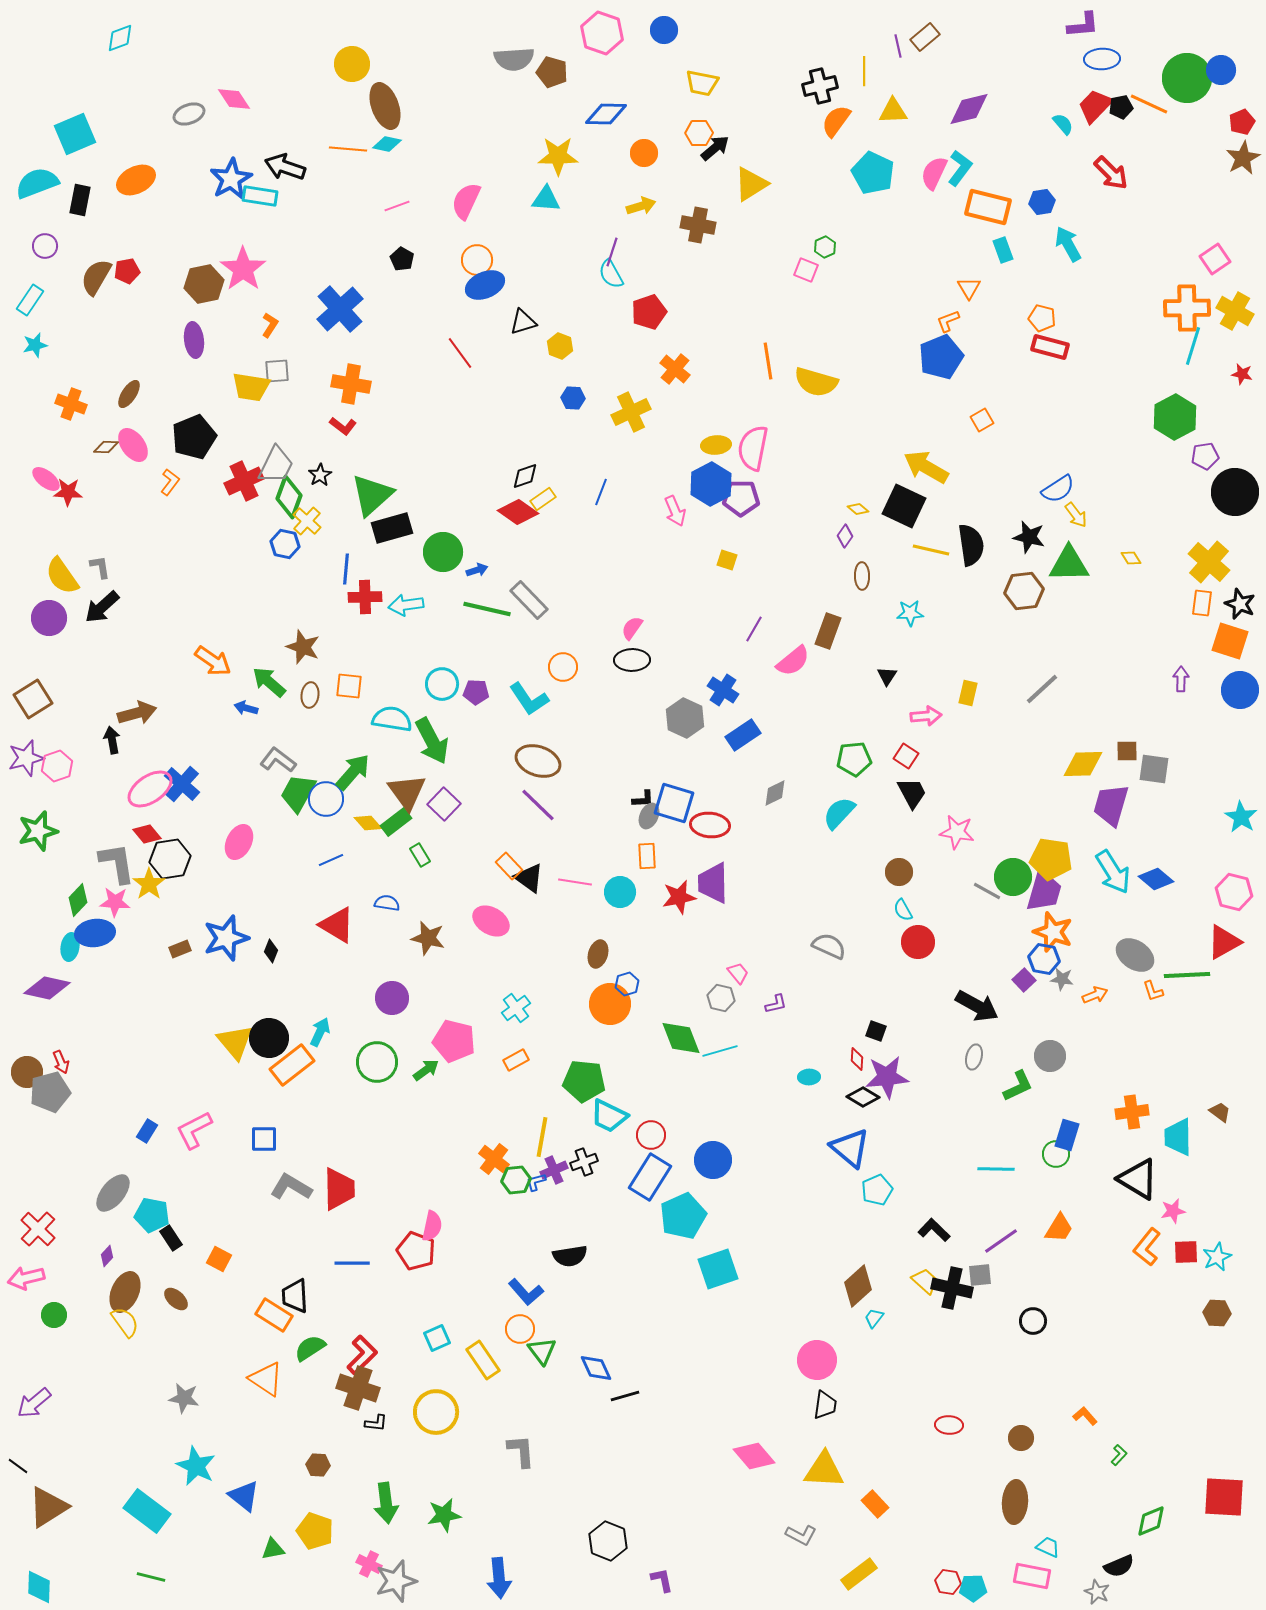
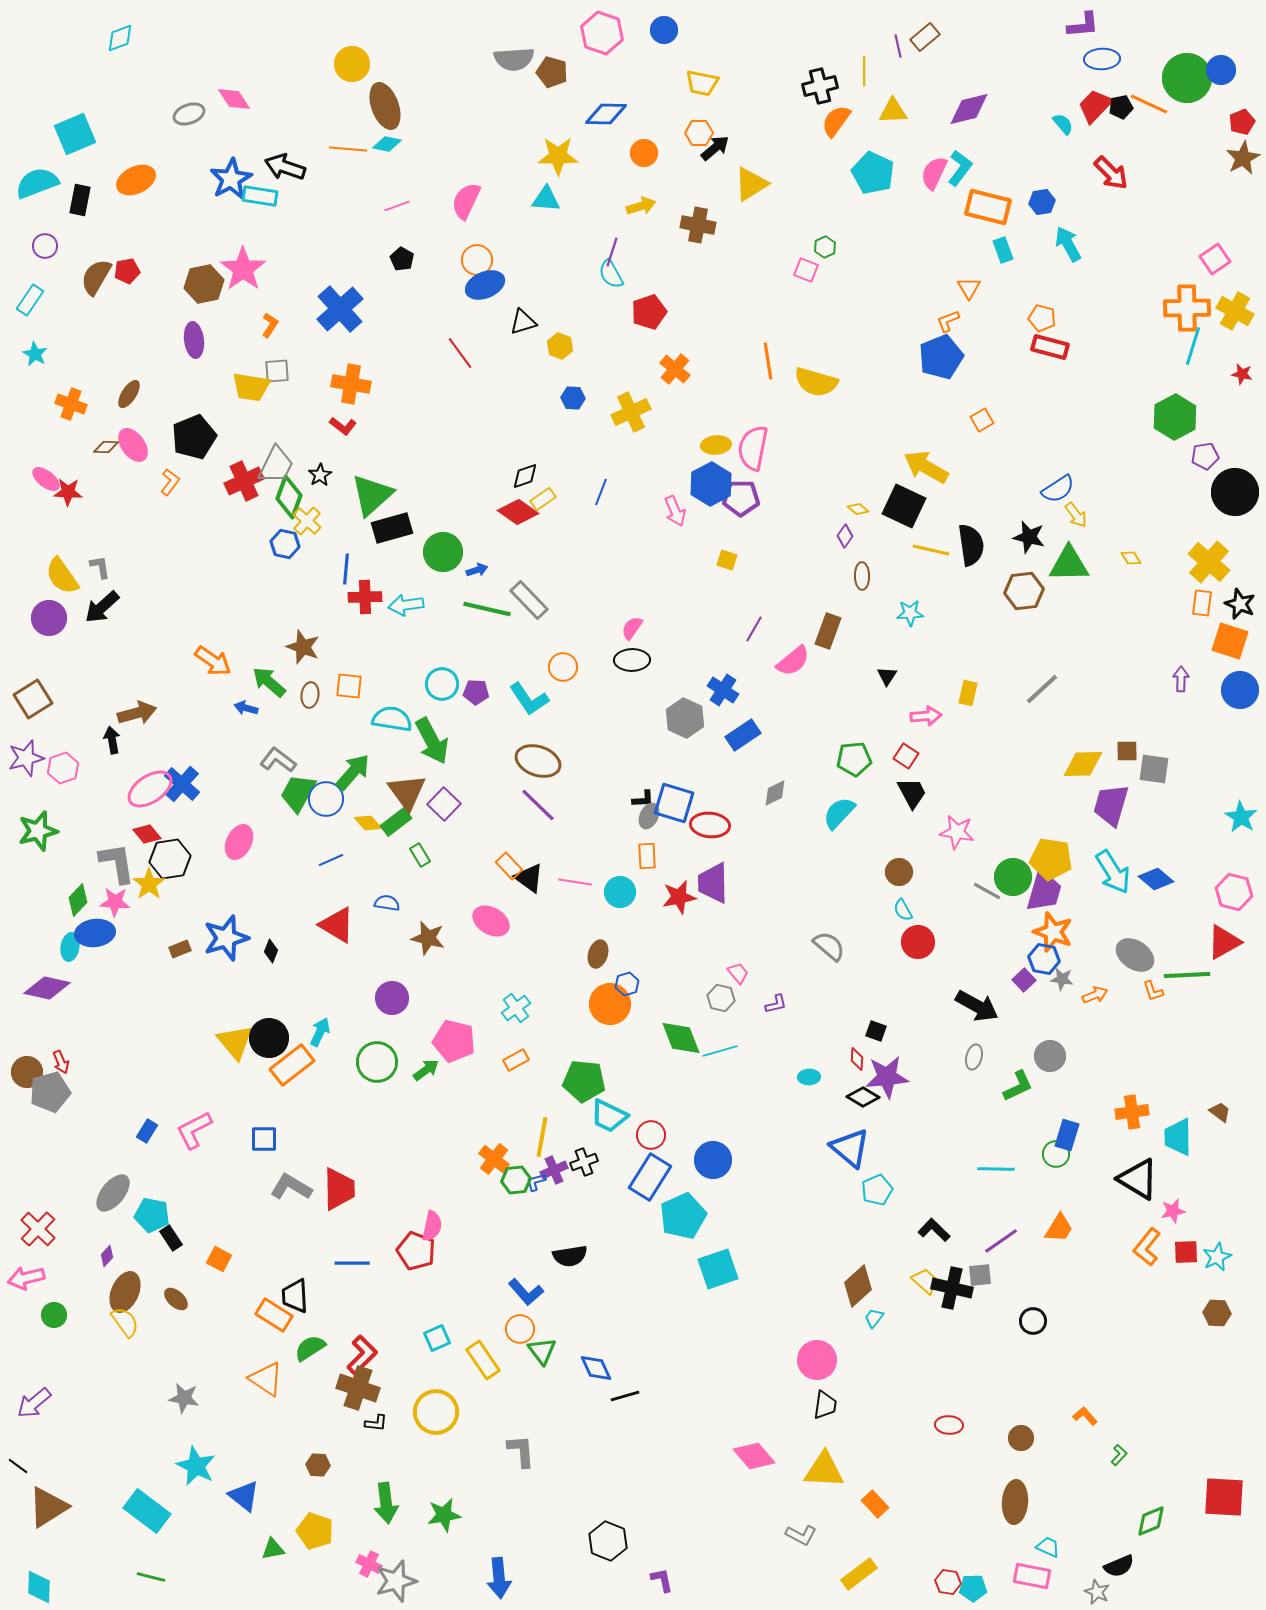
cyan star at (35, 345): moved 9 px down; rotated 30 degrees counterclockwise
pink hexagon at (57, 766): moved 6 px right, 2 px down
gray semicircle at (829, 946): rotated 16 degrees clockwise
